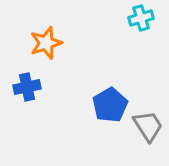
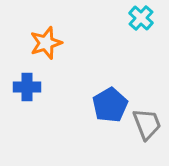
cyan cross: rotated 30 degrees counterclockwise
blue cross: rotated 12 degrees clockwise
gray trapezoid: moved 1 px left, 2 px up; rotated 12 degrees clockwise
